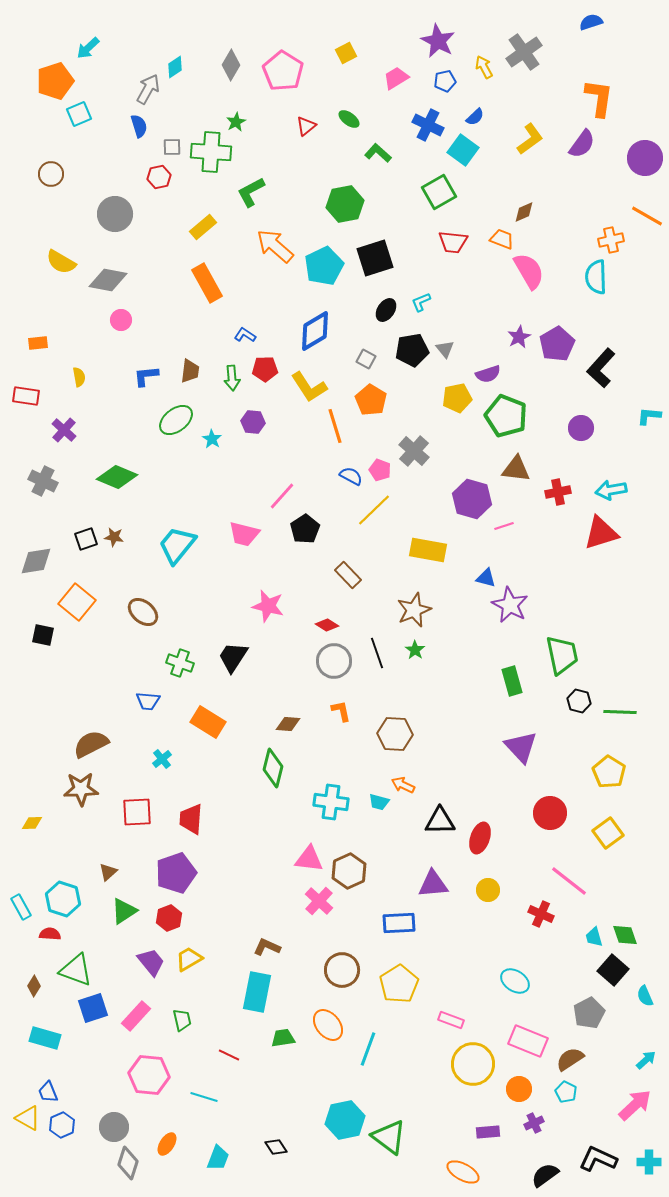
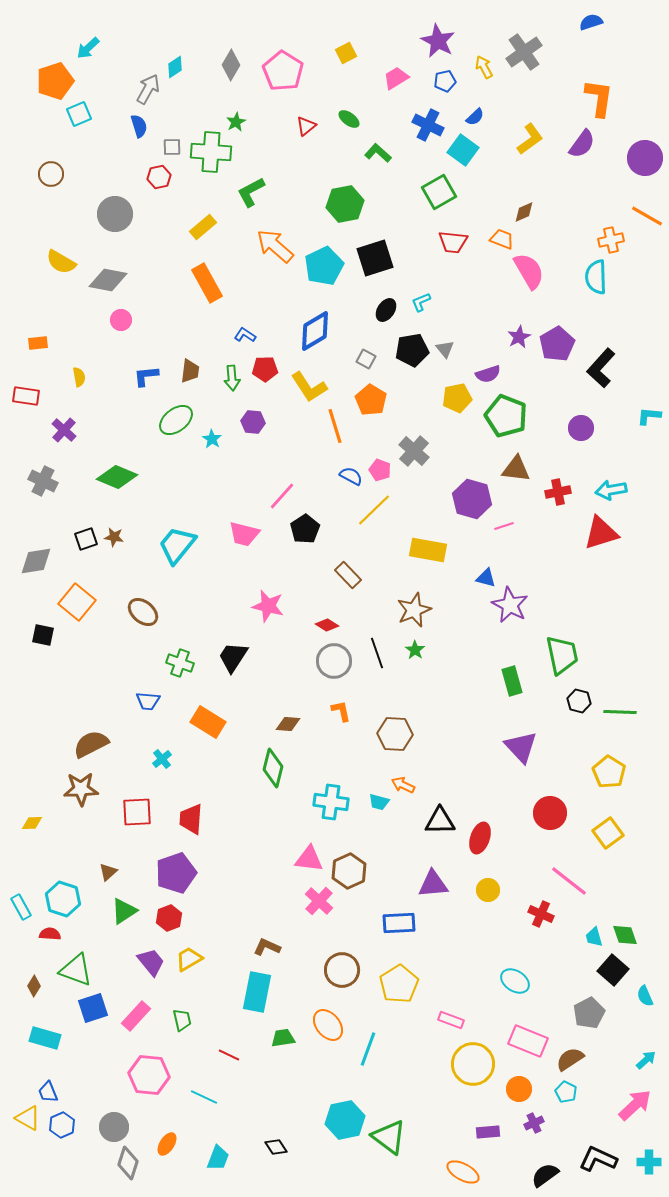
cyan line at (204, 1097): rotated 8 degrees clockwise
